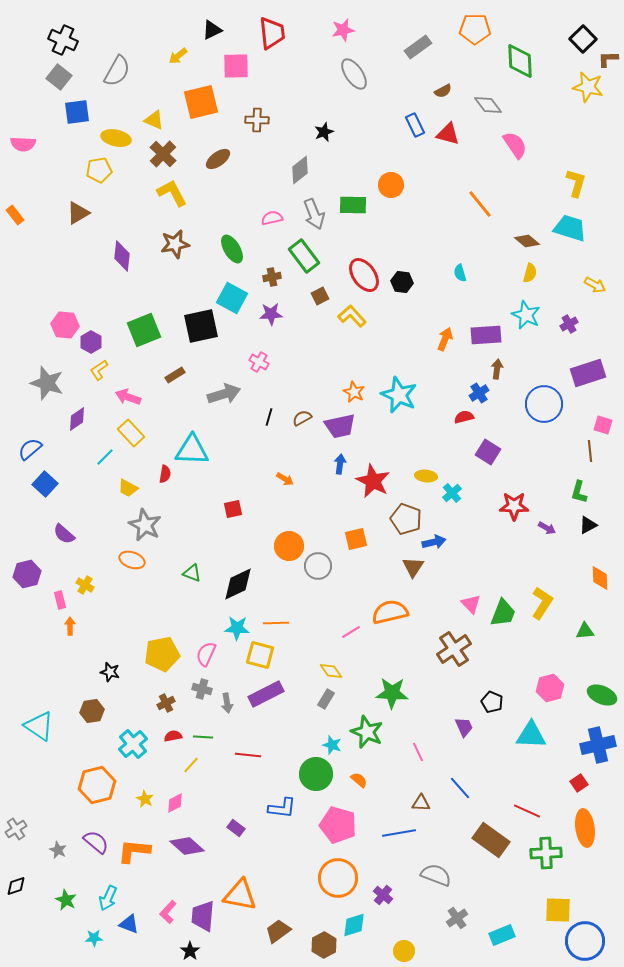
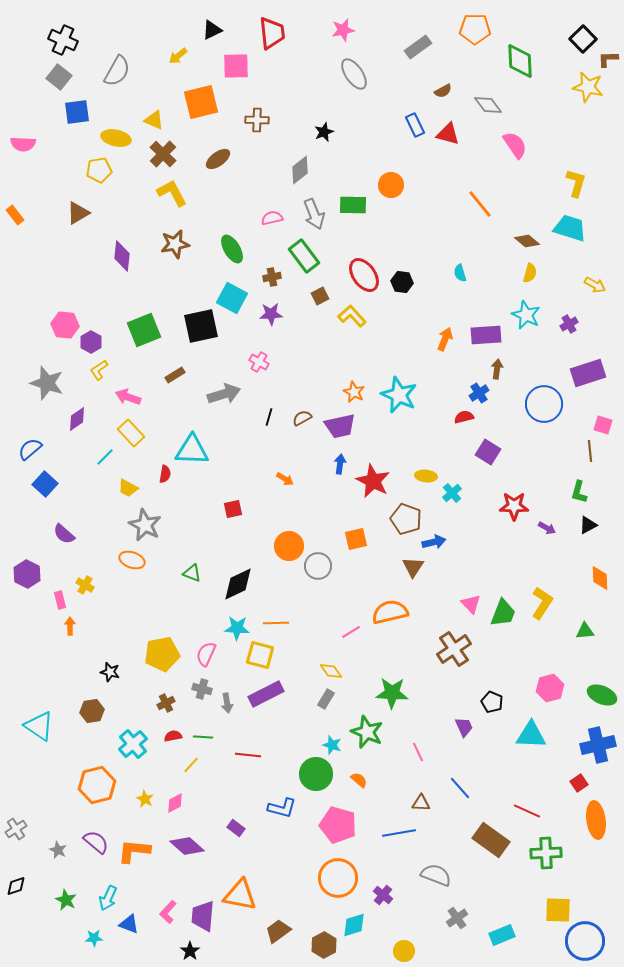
purple hexagon at (27, 574): rotated 20 degrees counterclockwise
blue L-shape at (282, 808): rotated 8 degrees clockwise
orange ellipse at (585, 828): moved 11 px right, 8 px up
